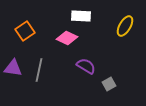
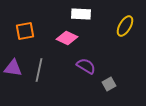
white rectangle: moved 2 px up
orange square: rotated 24 degrees clockwise
